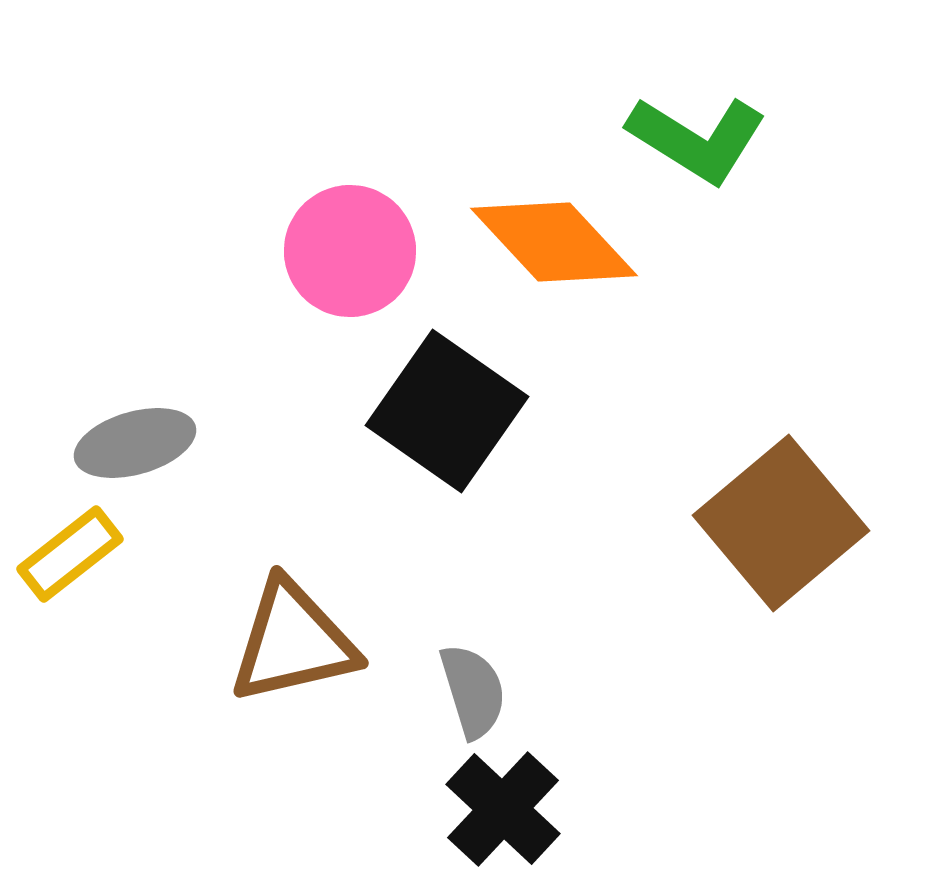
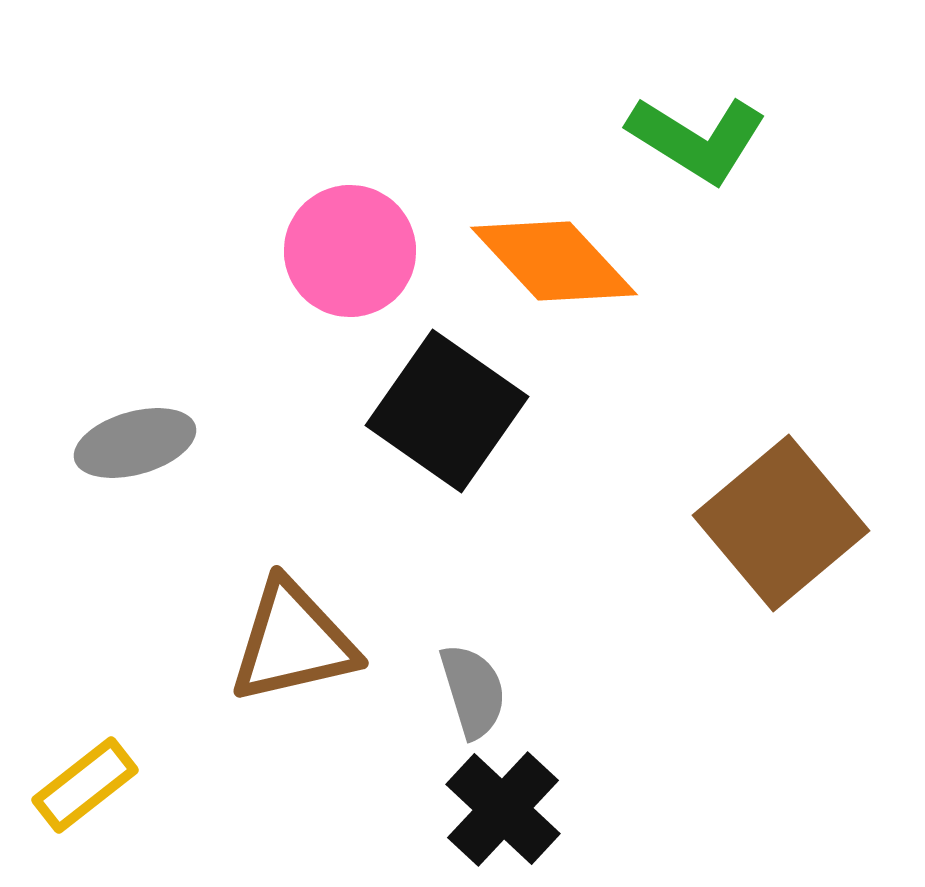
orange diamond: moved 19 px down
yellow rectangle: moved 15 px right, 231 px down
